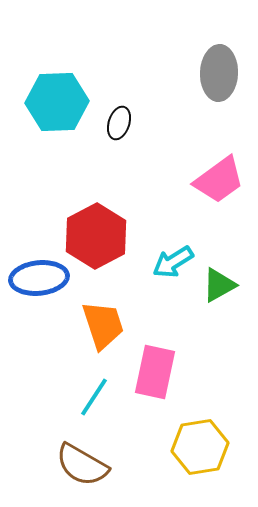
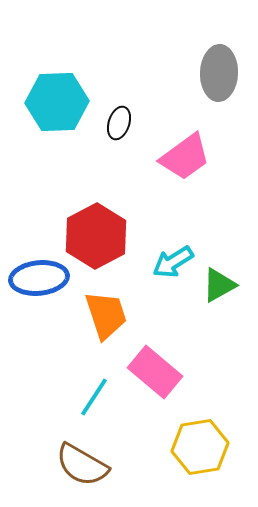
pink trapezoid: moved 34 px left, 23 px up
orange trapezoid: moved 3 px right, 10 px up
pink rectangle: rotated 62 degrees counterclockwise
